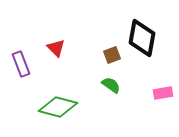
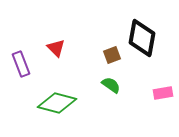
green diamond: moved 1 px left, 4 px up
